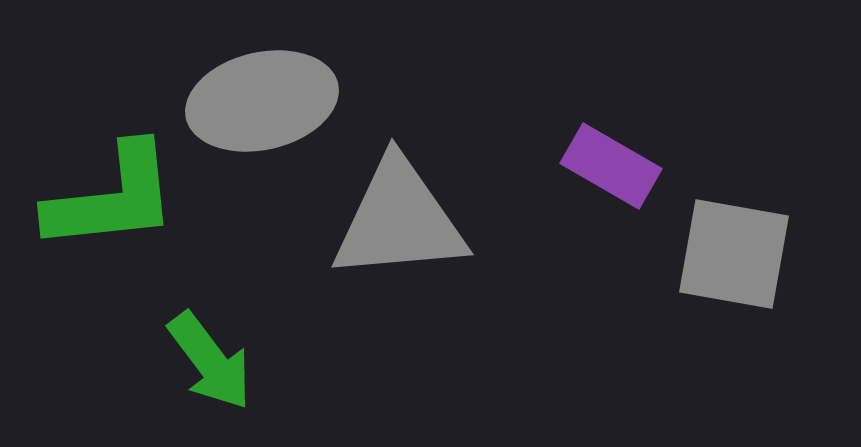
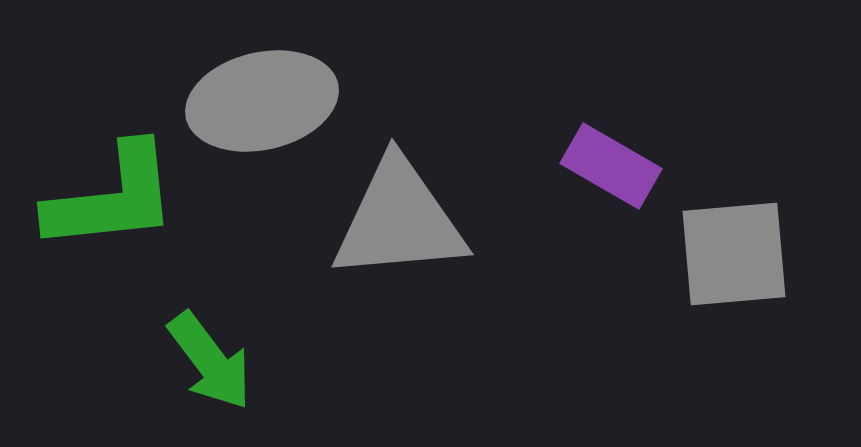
gray square: rotated 15 degrees counterclockwise
